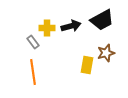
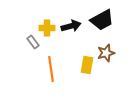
orange line: moved 18 px right, 3 px up
